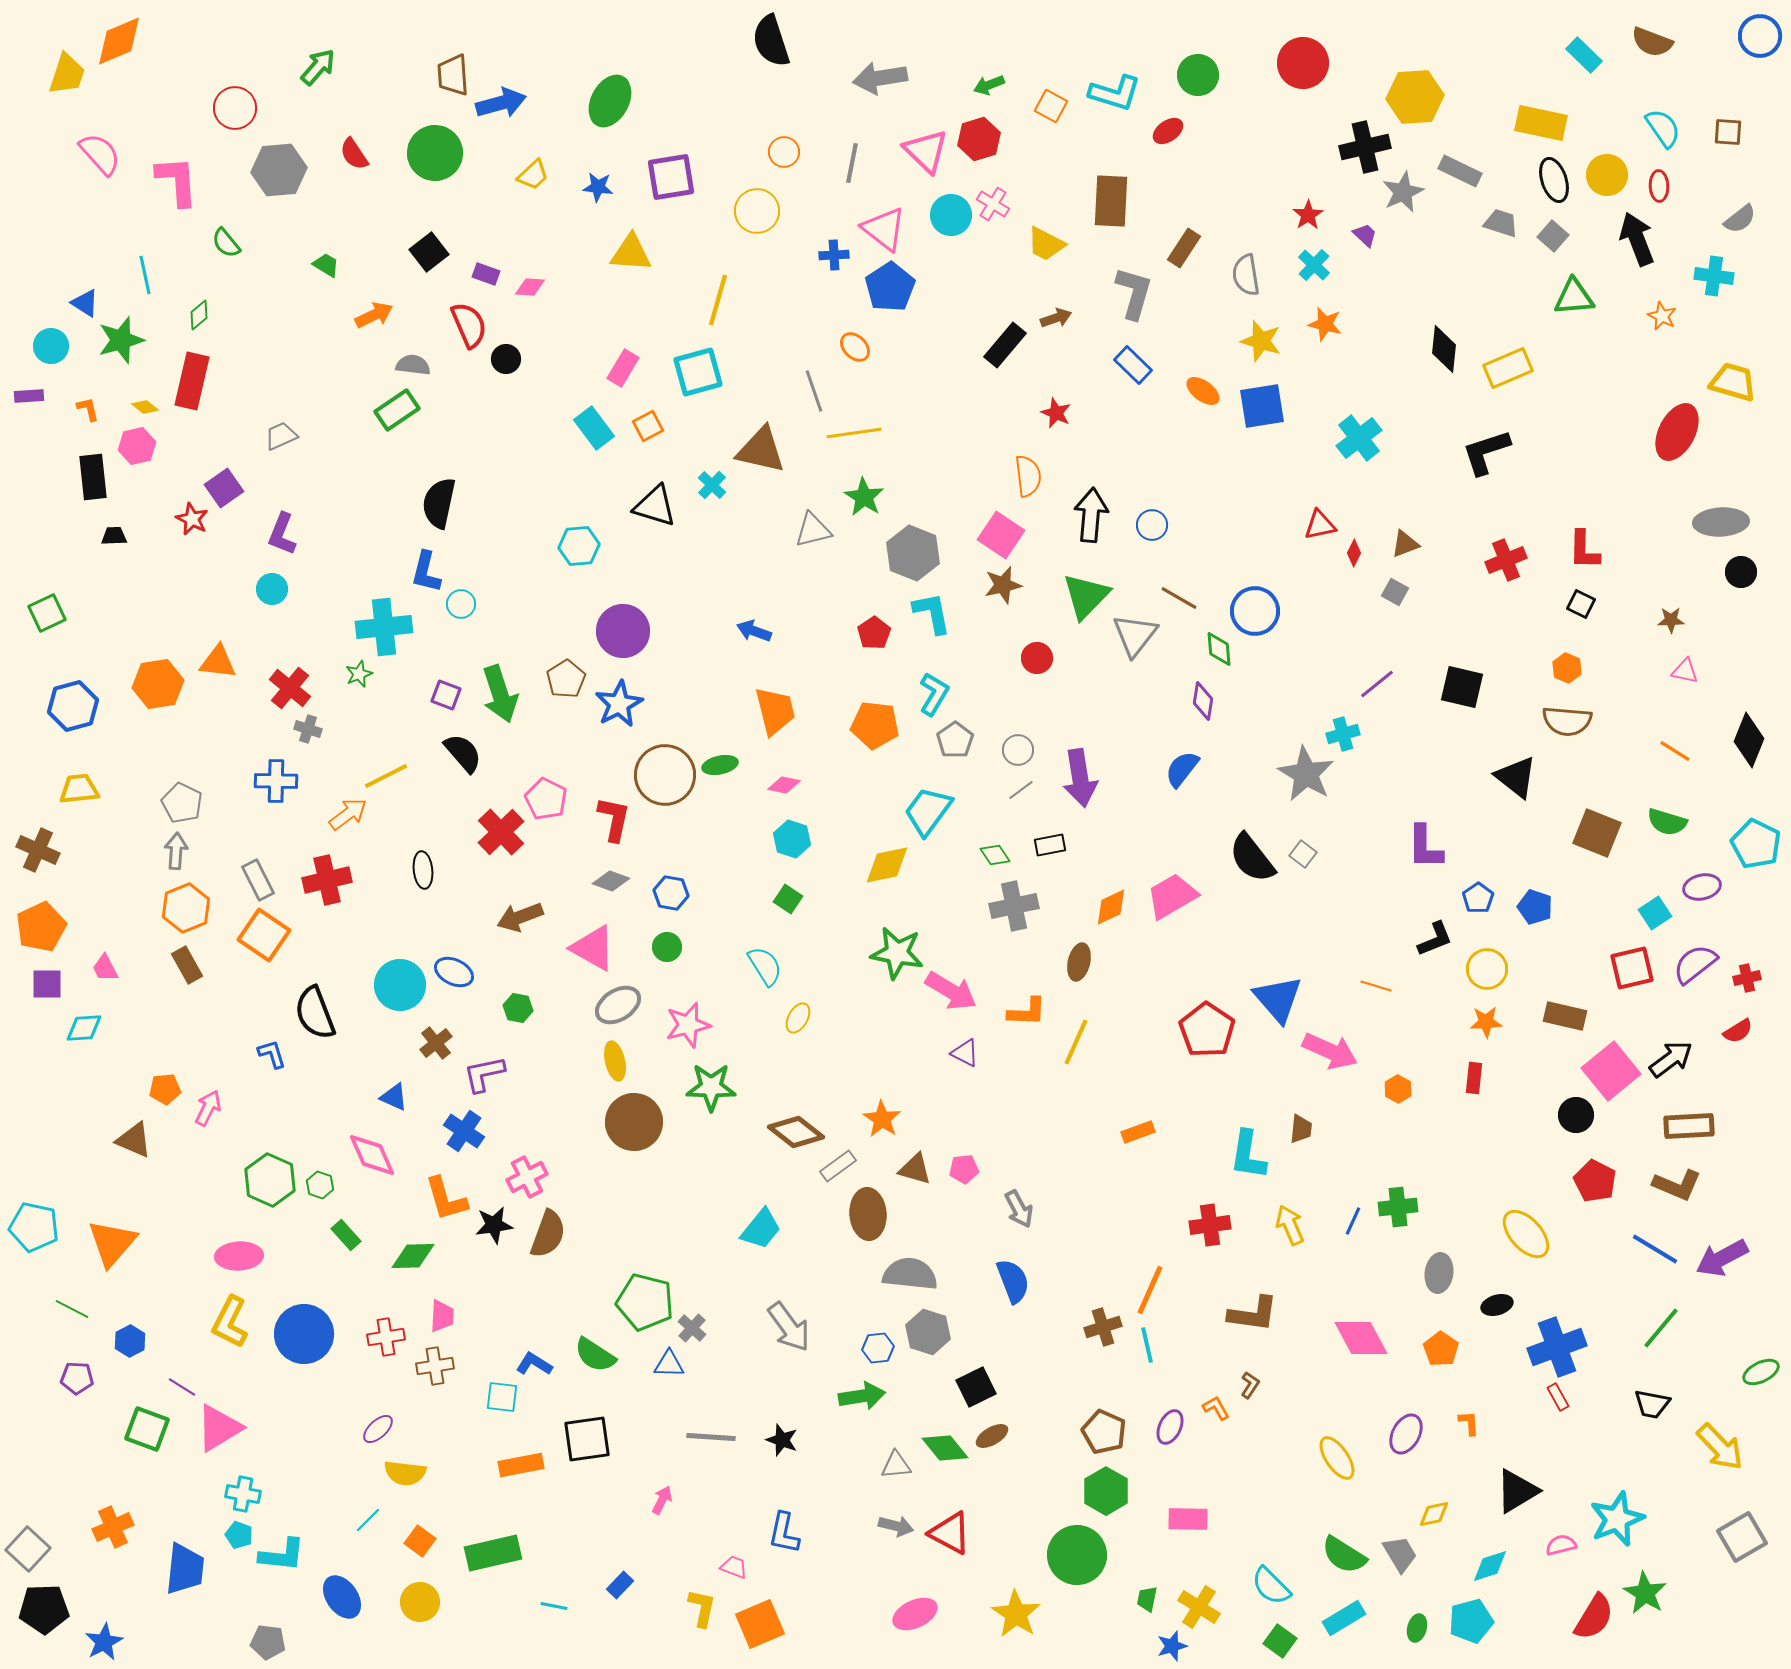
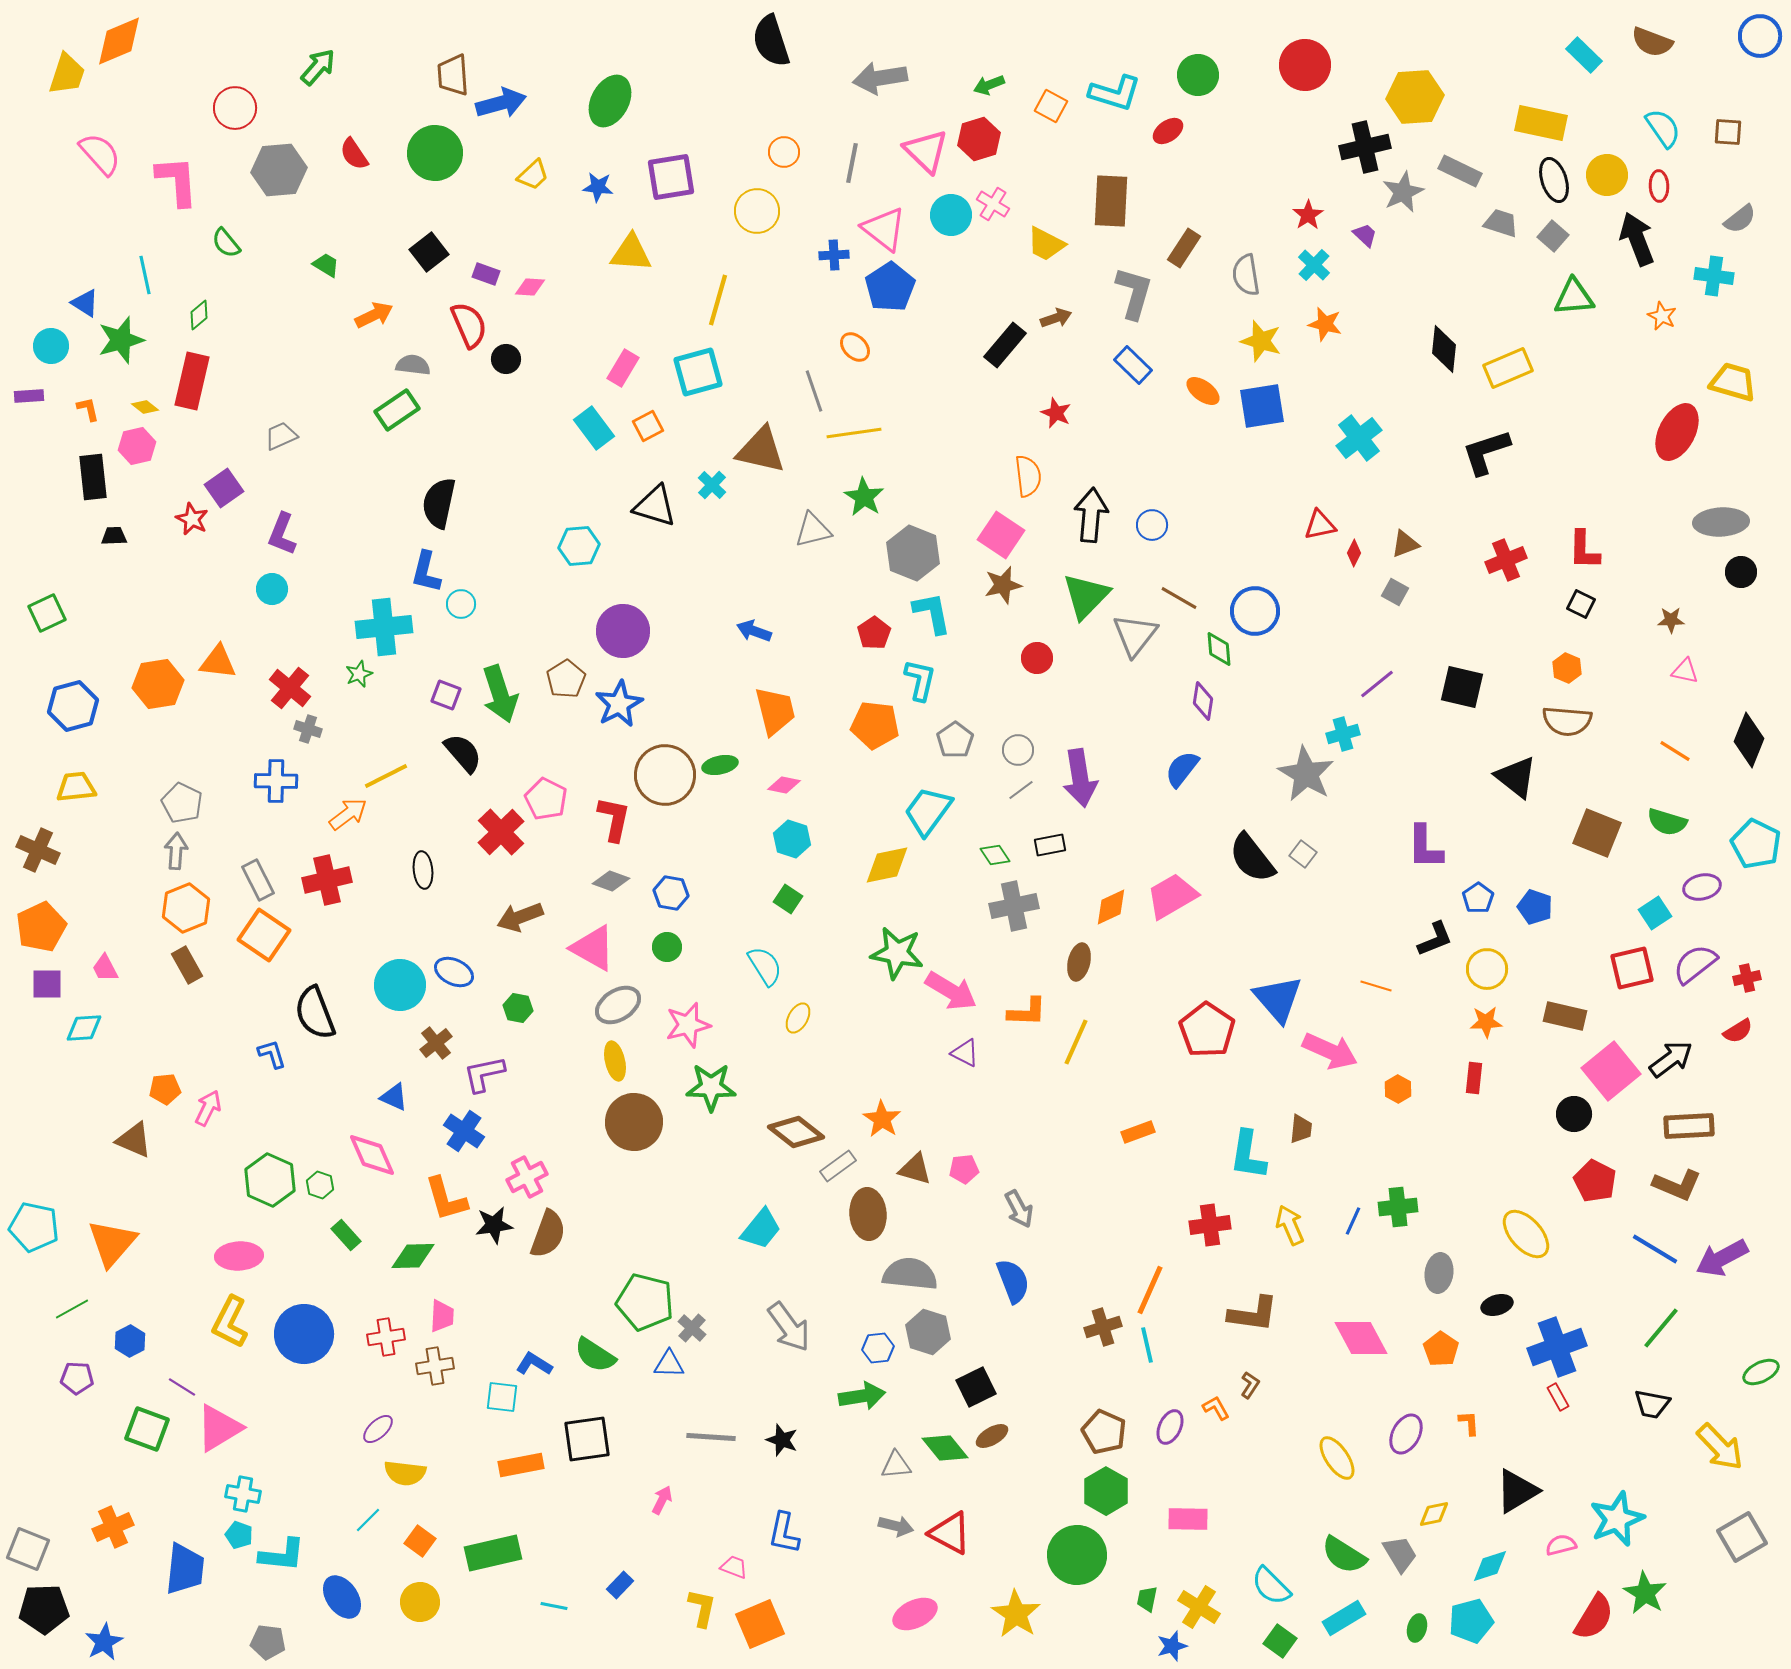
red circle at (1303, 63): moved 2 px right, 2 px down
cyan L-shape at (934, 694): moved 14 px left, 14 px up; rotated 18 degrees counterclockwise
yellow trapezoid at (79, 789): moved 3 px left, 2 px up
black circle at (1576, 1115): moved 2 px left, 1 px up
green line at (72, 1309): rotated 56 degrees counterclockwise
gray square at (28, 1549): rotated 21 degrees counterclockwise
